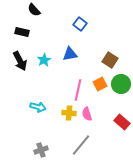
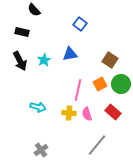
red rectangle: moved 9 px left, 10 px up
gray line: moved 16 px right
gray cross: rotated 16 degrees counterclockwise
